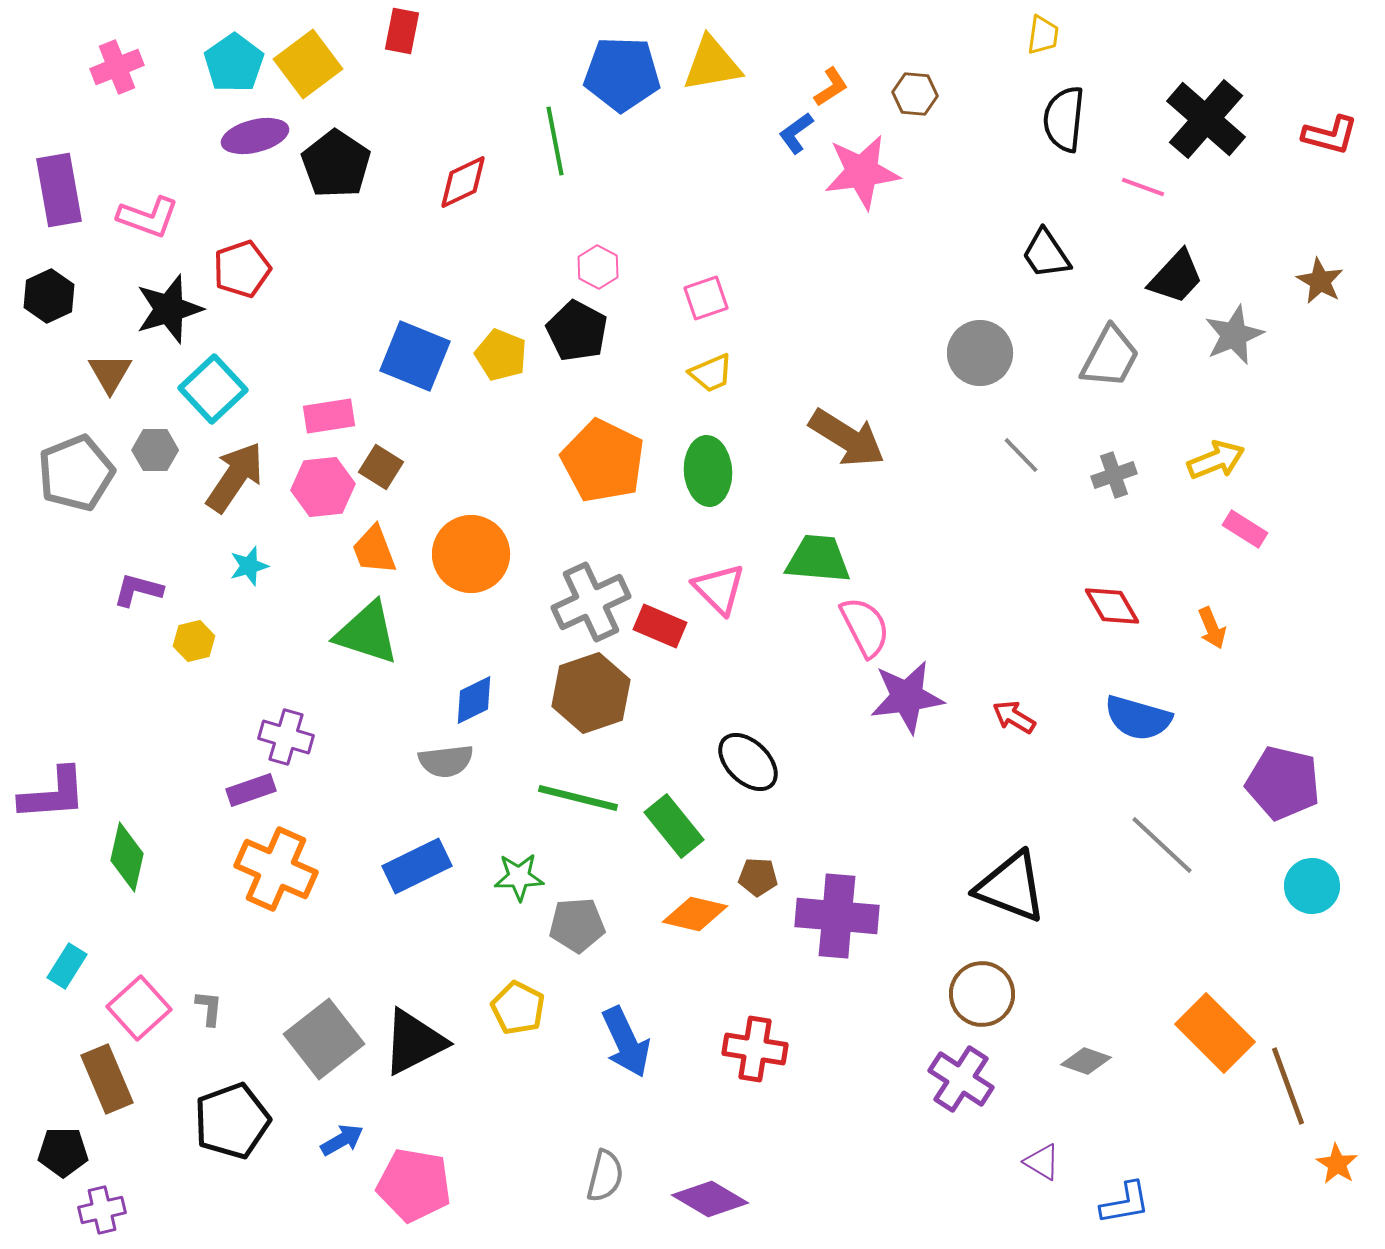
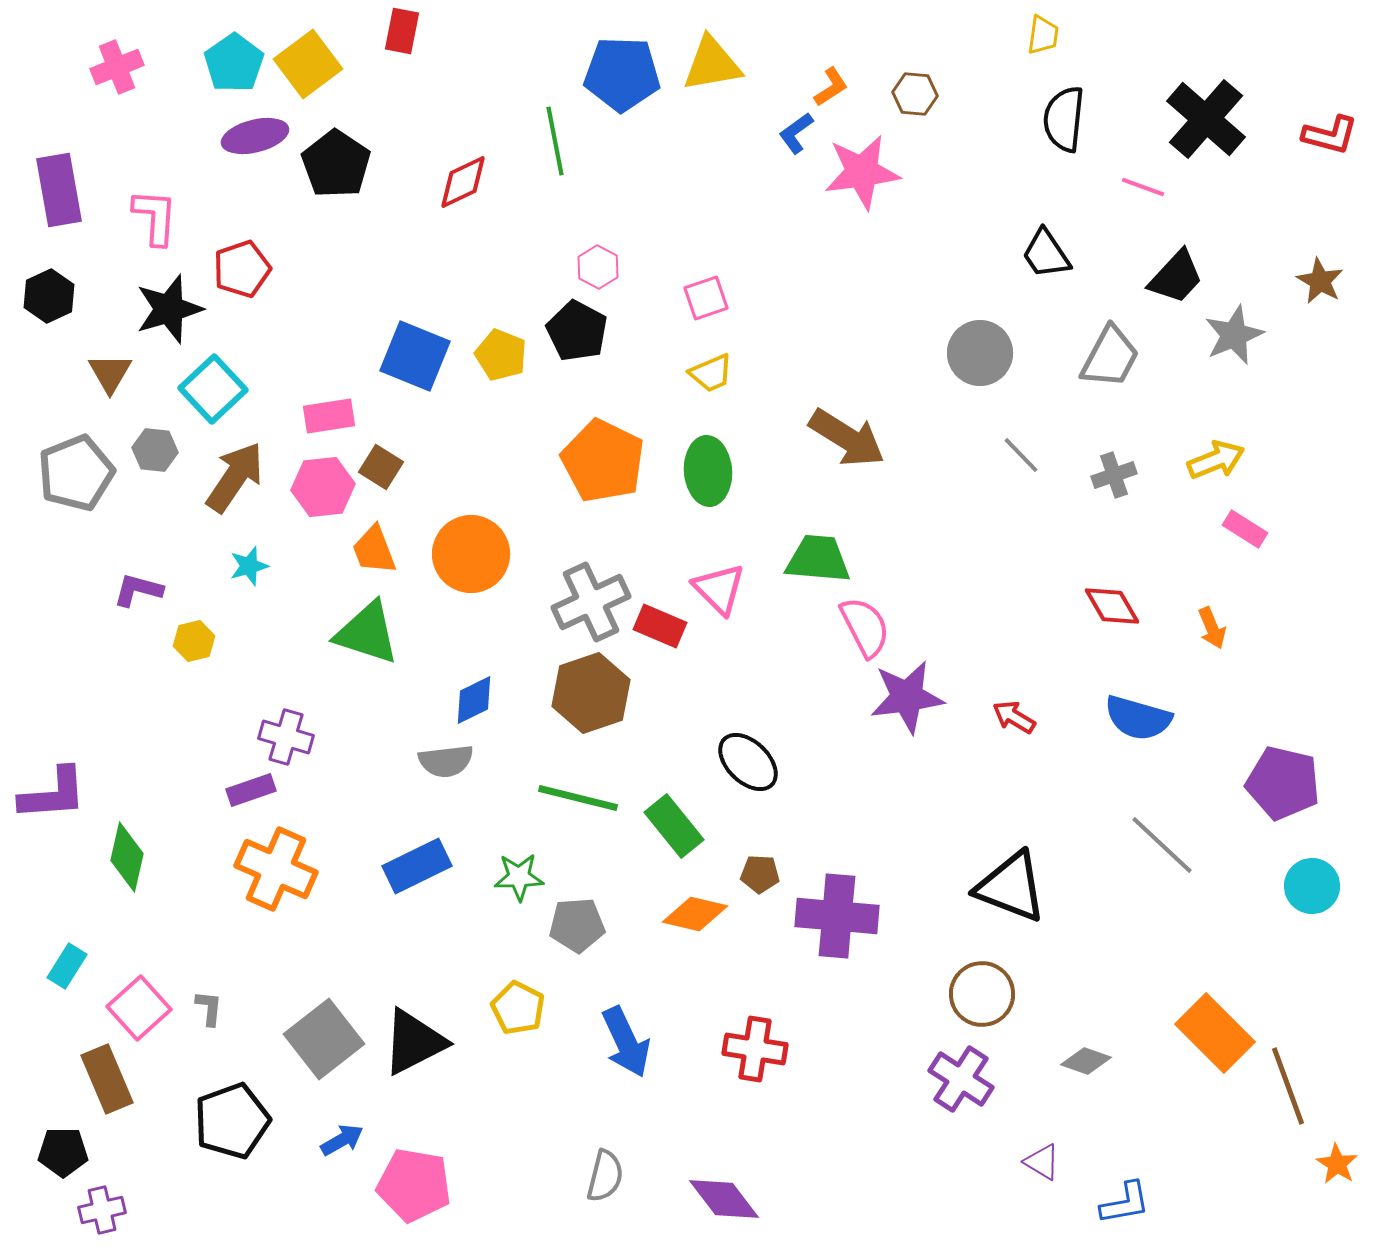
pink L-shape at (148, 217): moved 7 px right; rotated 106 degrees counterclockwise
gray hexagon at (155, 450): rotated 6 degrees clockwise
brown pentagon at (758, 877): moved 2 px right, 3 px up
purple diamond at (710, 1199): moved 14 px right; rotated 22 degrees clockwise
